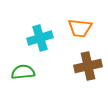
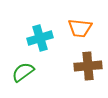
brown cross: rotated 8 degrees clockwise
green semicircle: rotated 30 degrees counterclockwise
